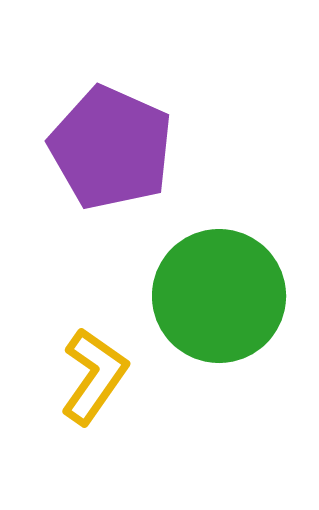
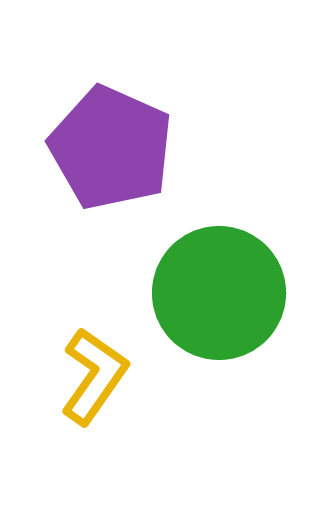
green circle: moved 3 px up
